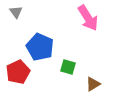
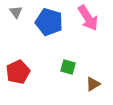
blue pentagon: moved 9 px right, 25 px up; rotated 8 degrees counterclockwise
